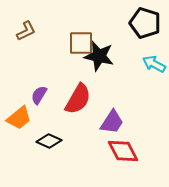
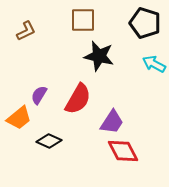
brown square: moved 2 px right, 23 px up
